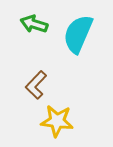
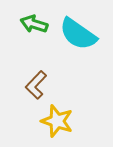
cyan semicircle: rotated 78 degrees counterclockwise
yellow star: rotated 12 degrees clockwise
